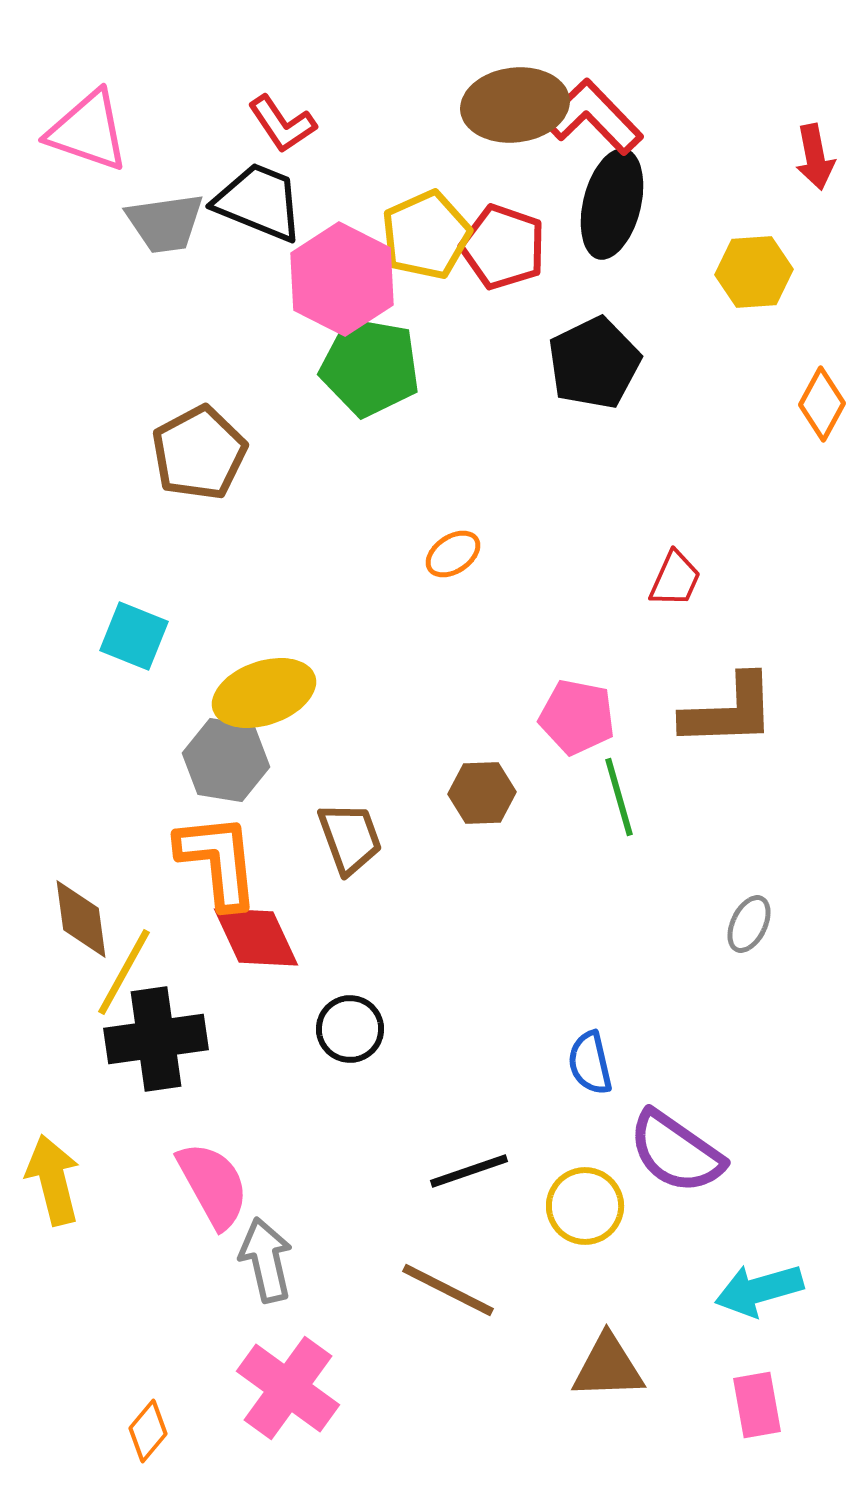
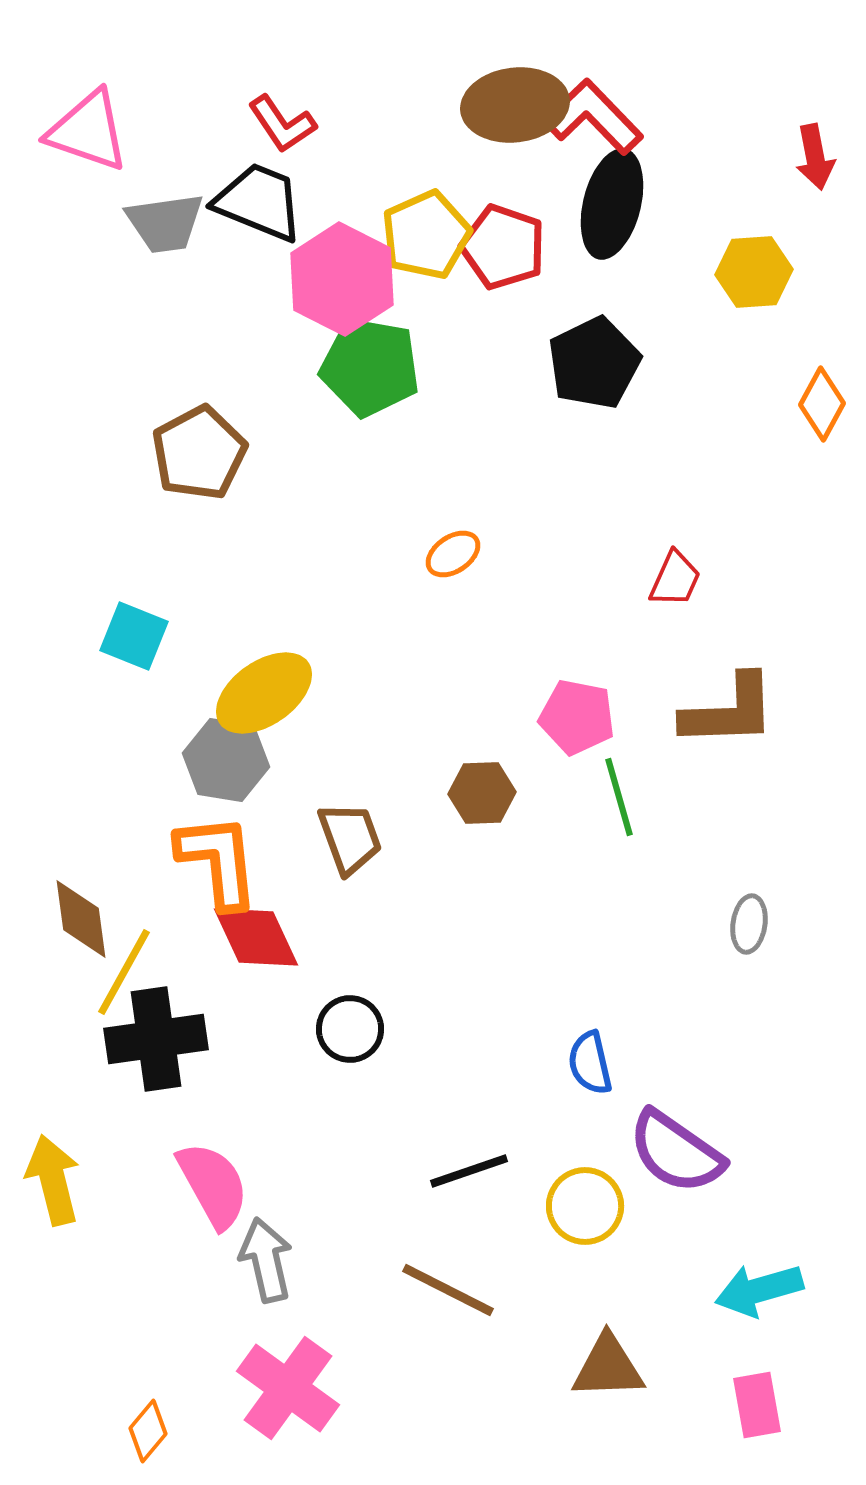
yellow ellipse at (264, 693): rotated 16 degrees counterclockwise
gray ellipse at (749, 924): rotated 18 degrees counterclockwise
